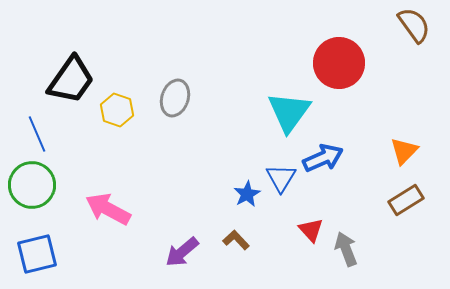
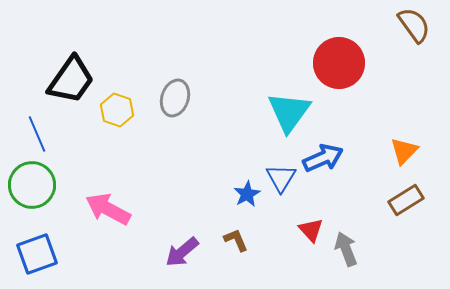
brown L-shape: rotated 20 degrees clockwise
blue square: rotated 6 degrees counterclockwise
